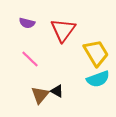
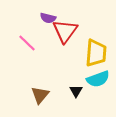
purple semicircle: moved 21 px right, 5 px up
red triangle: moved 2 px right, 1 px down
yellow trapezoid: rotated 36 degrees clockwise
pink line: moved 3 px left, 16 px up
black triangle: moved 19 px right; rotated 32 degrees clockwise
